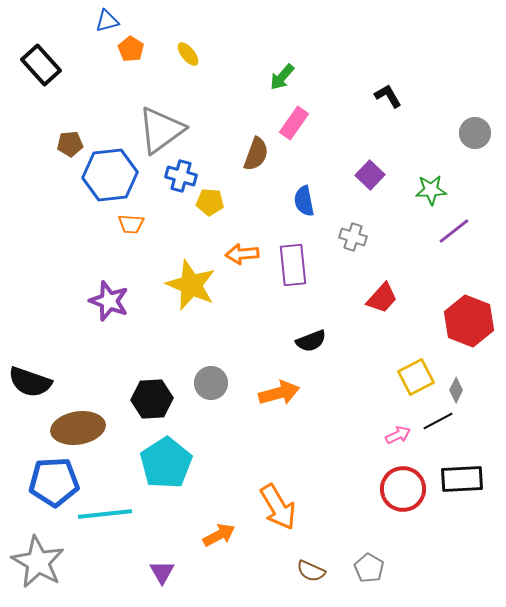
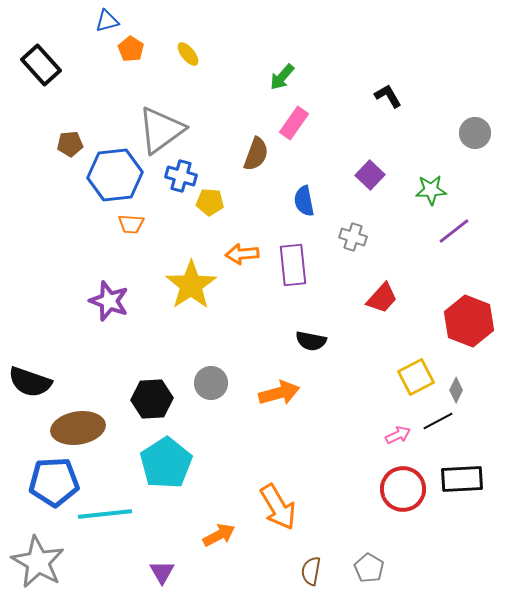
blue hexagon at (110, 175): moved 5 px right
yellow star at (191, 285): rotated 15 degrees clockwise
black semicircle at (311, 341): rotated 32 degrees clockwise
brown semicircle at (311, 571): rotated 76 degrees clockwise
